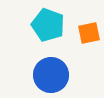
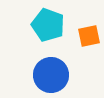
orange square: moved 3 px down
